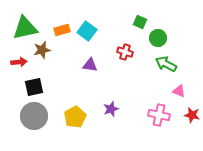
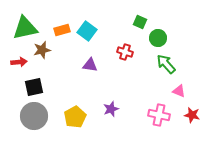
green arrow: rotated 20 degrees clockwise
